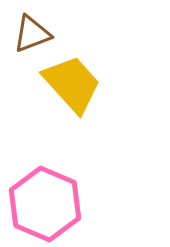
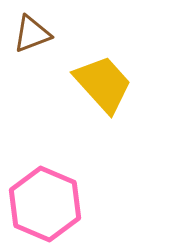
yellow trapezoid: moved 31 px right
